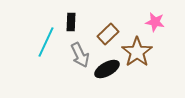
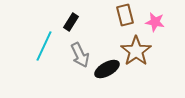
black rectangle: rotated 30 degrees clockwise
brown rectangle: moved 17 px right, 19 px up; rotated 60 degrees counterclockwise
cyan line: moved 2 px left, 4 px down
brown star: moved 1 px left, 1 px up
